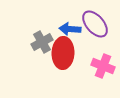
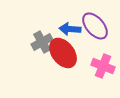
purple ellipse: moved 2 px down
red ellipse: rotated 40 degrees counterclockwise
